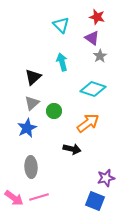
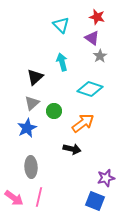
black triangle: moved 2 px right
cyan diamond: moved 3 px left
orange arrow: moved 5 px left
pink line: rotated 60 degrees counterclockwise
